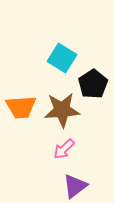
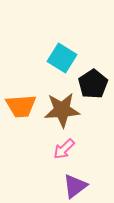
orange trapezoid: moved 1 px up
